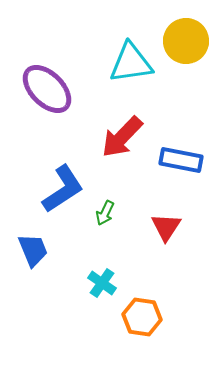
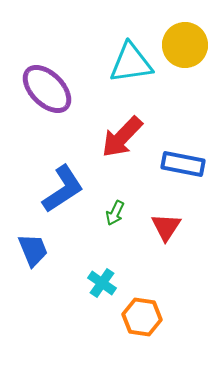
yellow circle: moved 1 px left, 4 px down
blue rectangle: moved 2 px right, 4 px down
green arrow: moved 10 px right
